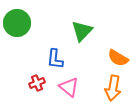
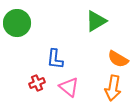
green triangle: moved 14 px right, 10 px up; rotated 15 degrees clockwise
orange semicircle: moved 1 px down
